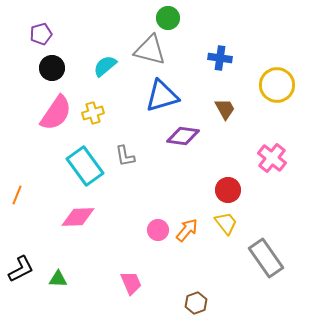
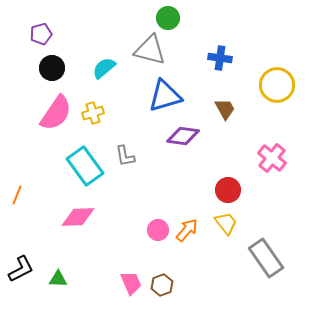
cyan semicircle: moved 1 px left, 2 px down
blue triangle: moved 3 px right
brown hexagon: moved 34 px left, 18 px up
